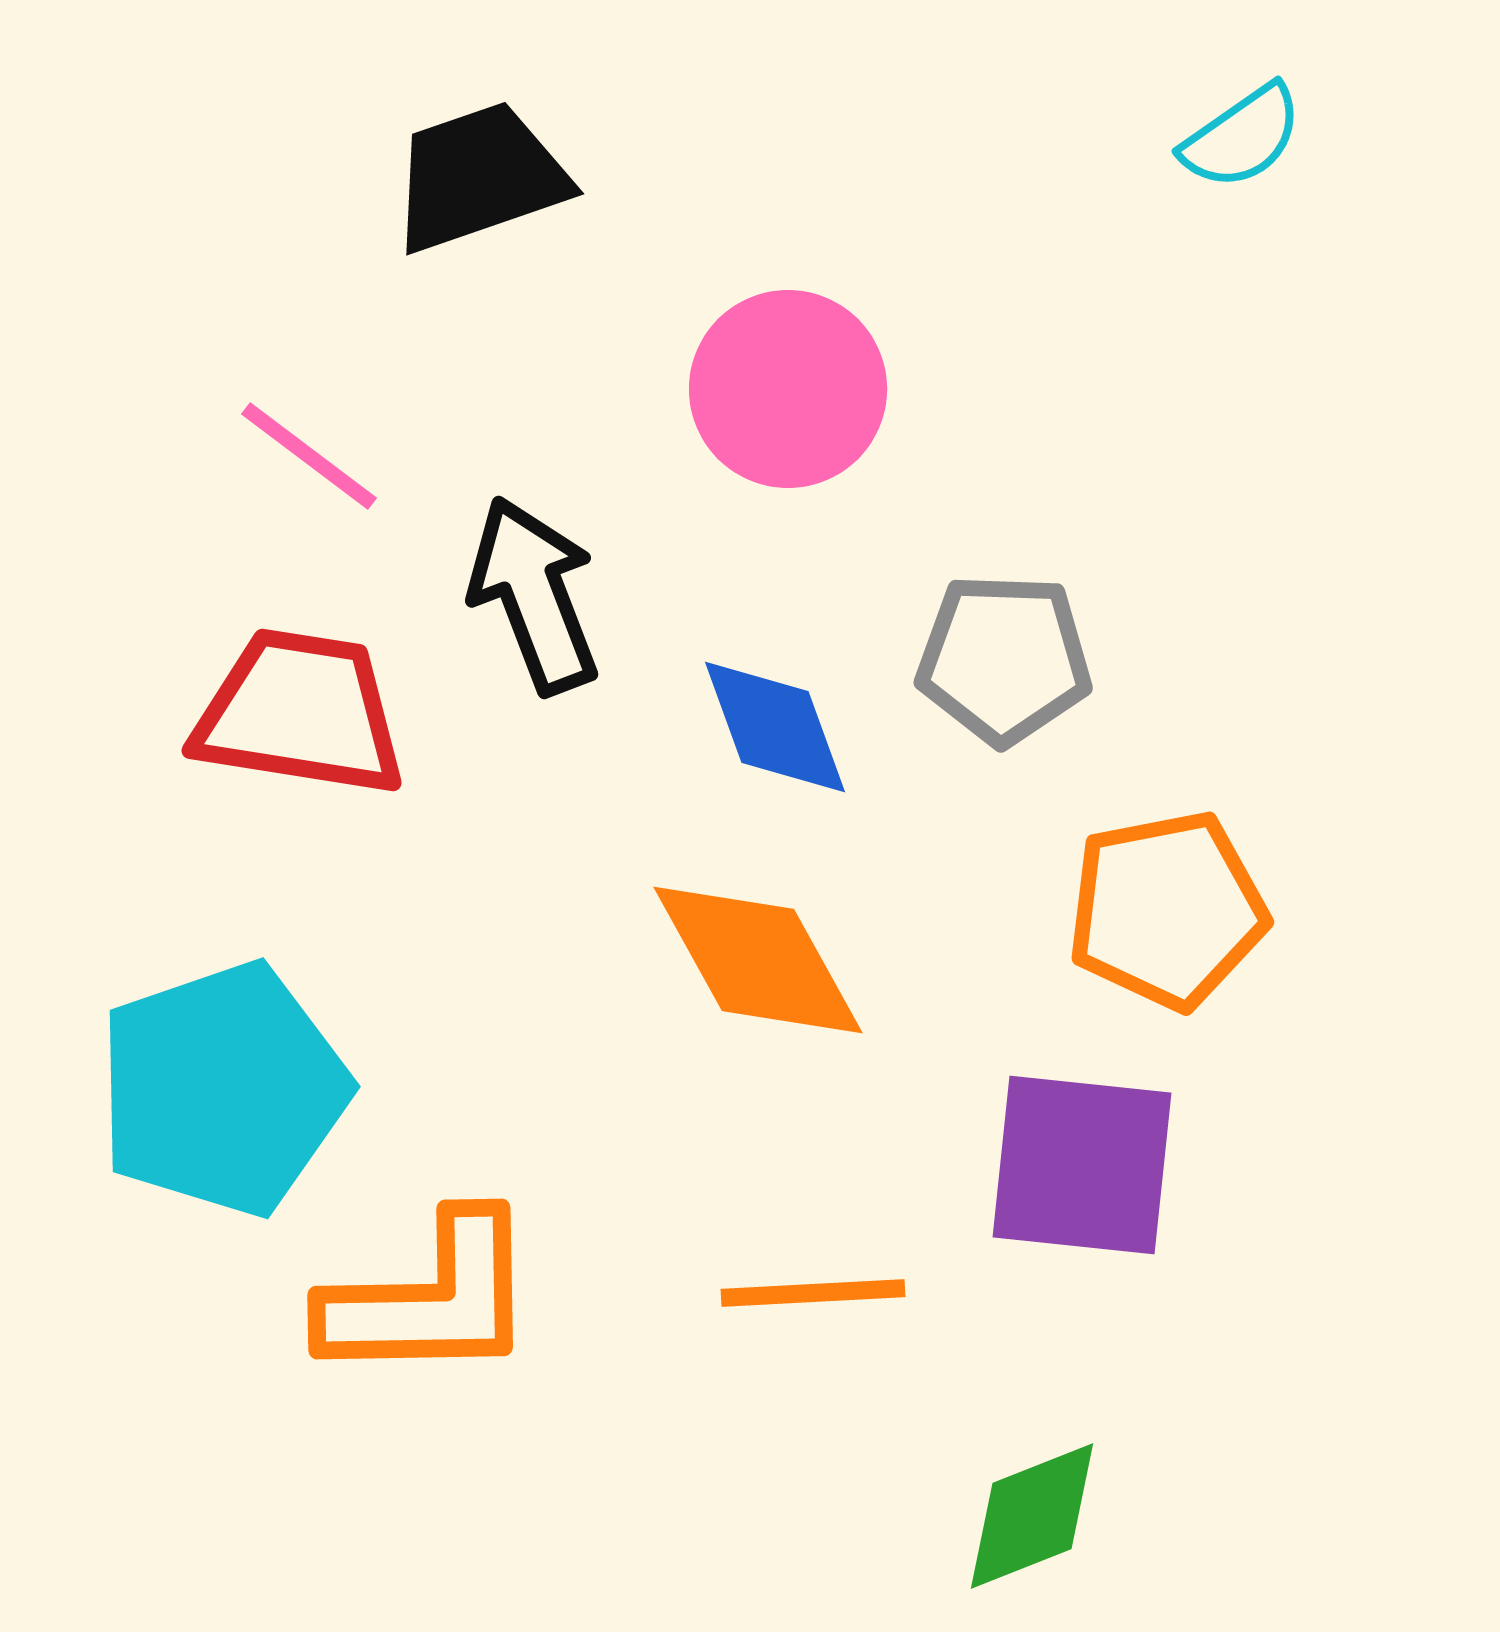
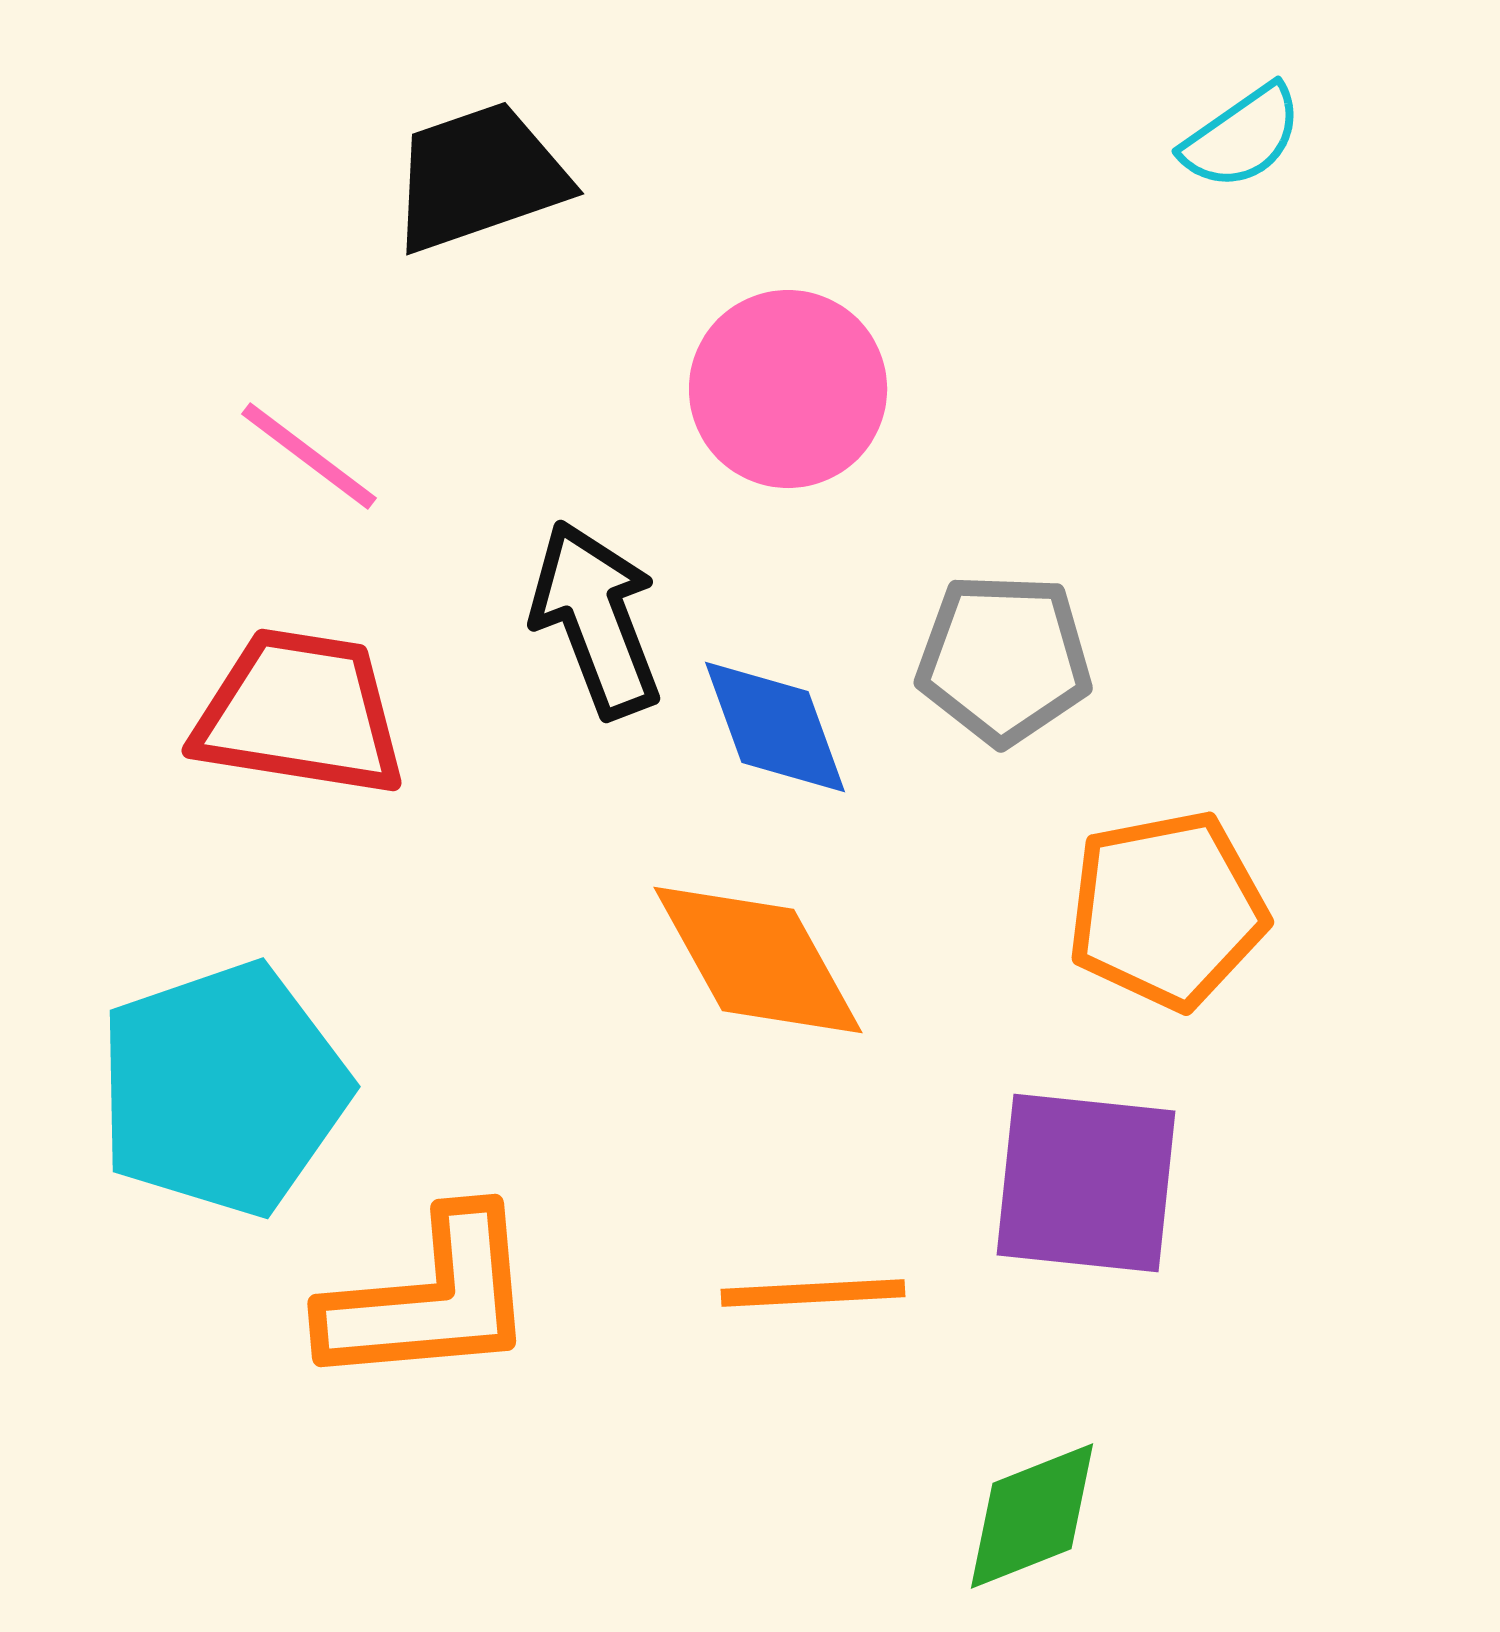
black arrow: moved 62 px right, 24 px down
purple square: moved 4 px right, 18 px down
orange L-shape: rotated 4 degrees counterclockwise
